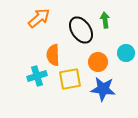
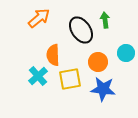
cyan cross: moved 1 px right; rotated 24 degrees counterclockwise
